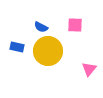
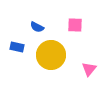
blue semicircle: moved 4 px left
yellow circle: moved 3 px right, 4 px down
